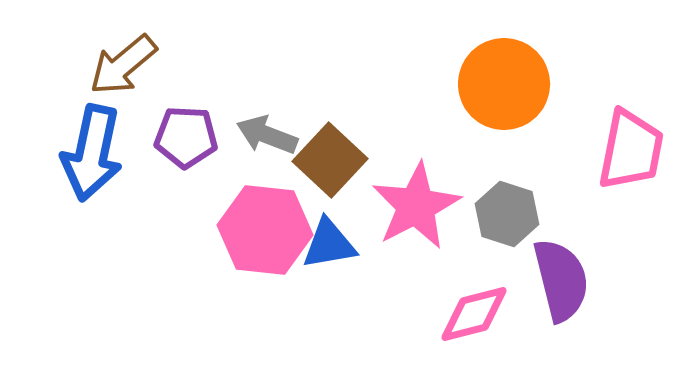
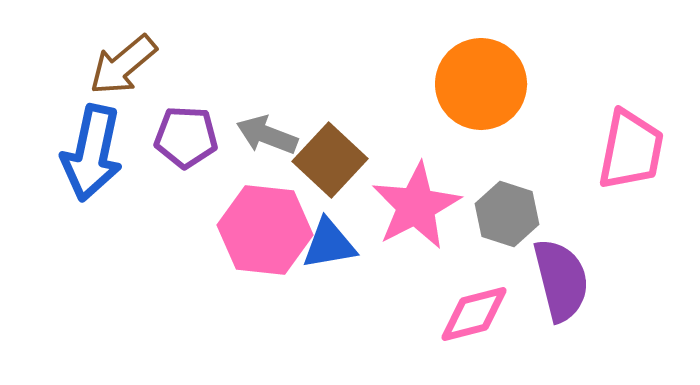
orange circle: moved 23 px left
